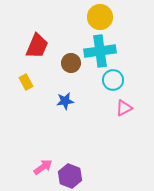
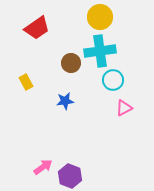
red trapezoid: moved 18 px up; rotated 32 degrees clockwise
